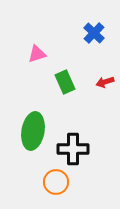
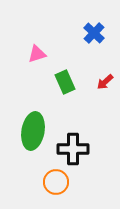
red arrow: rotated 24 degrees counterclockwise
